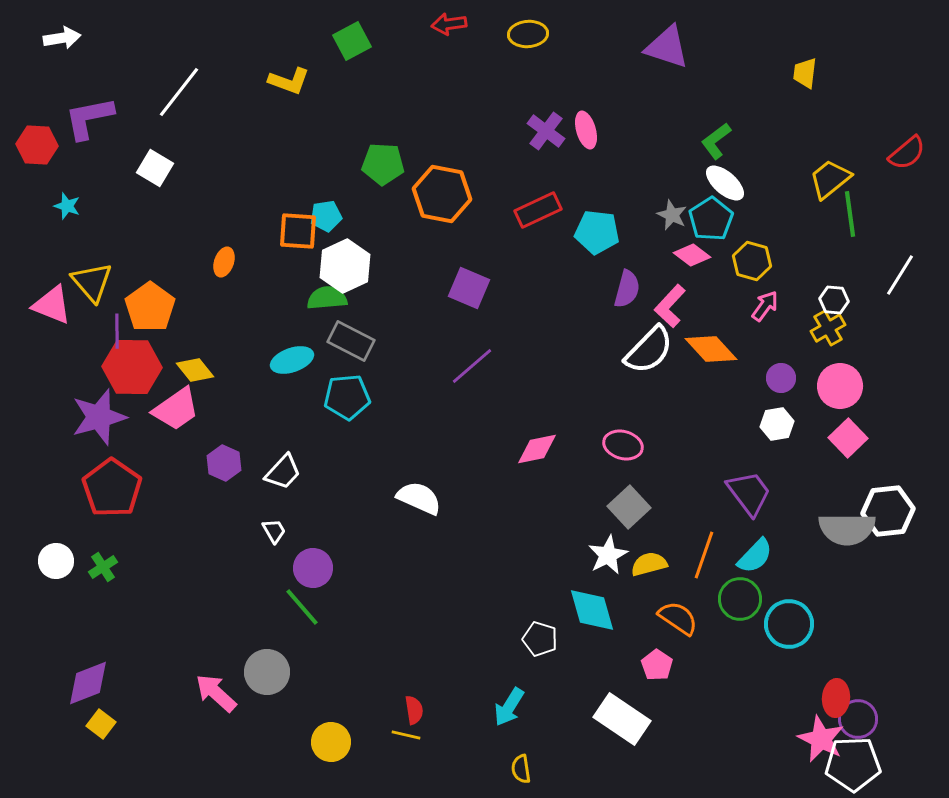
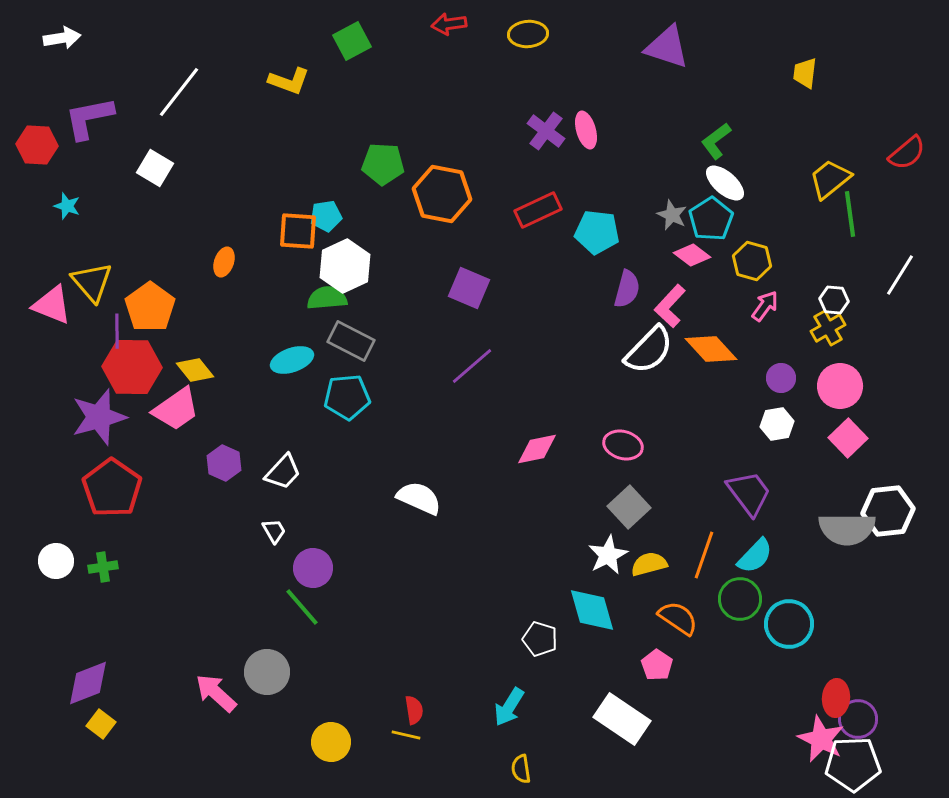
green cross at (103, 567): rotated 24 degrees clockwise
